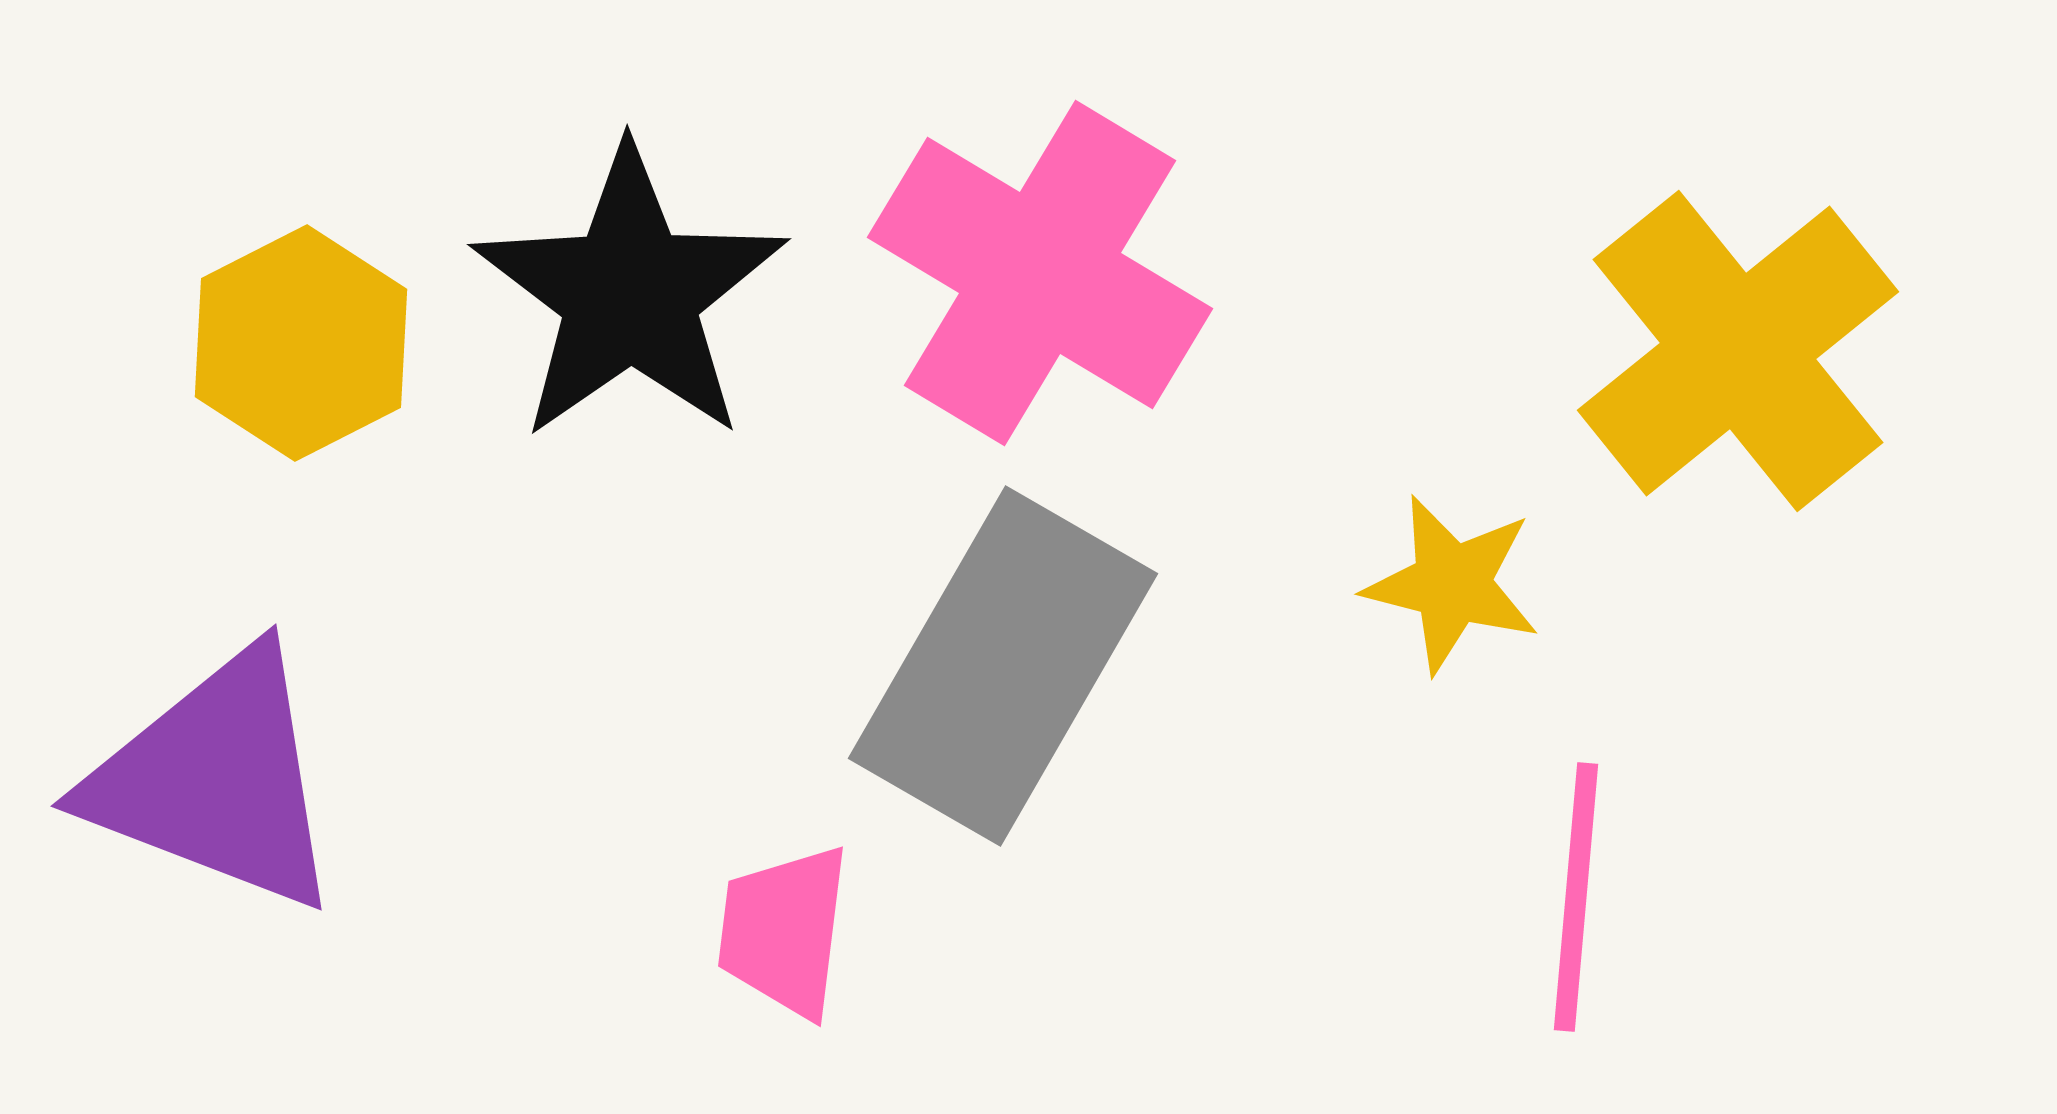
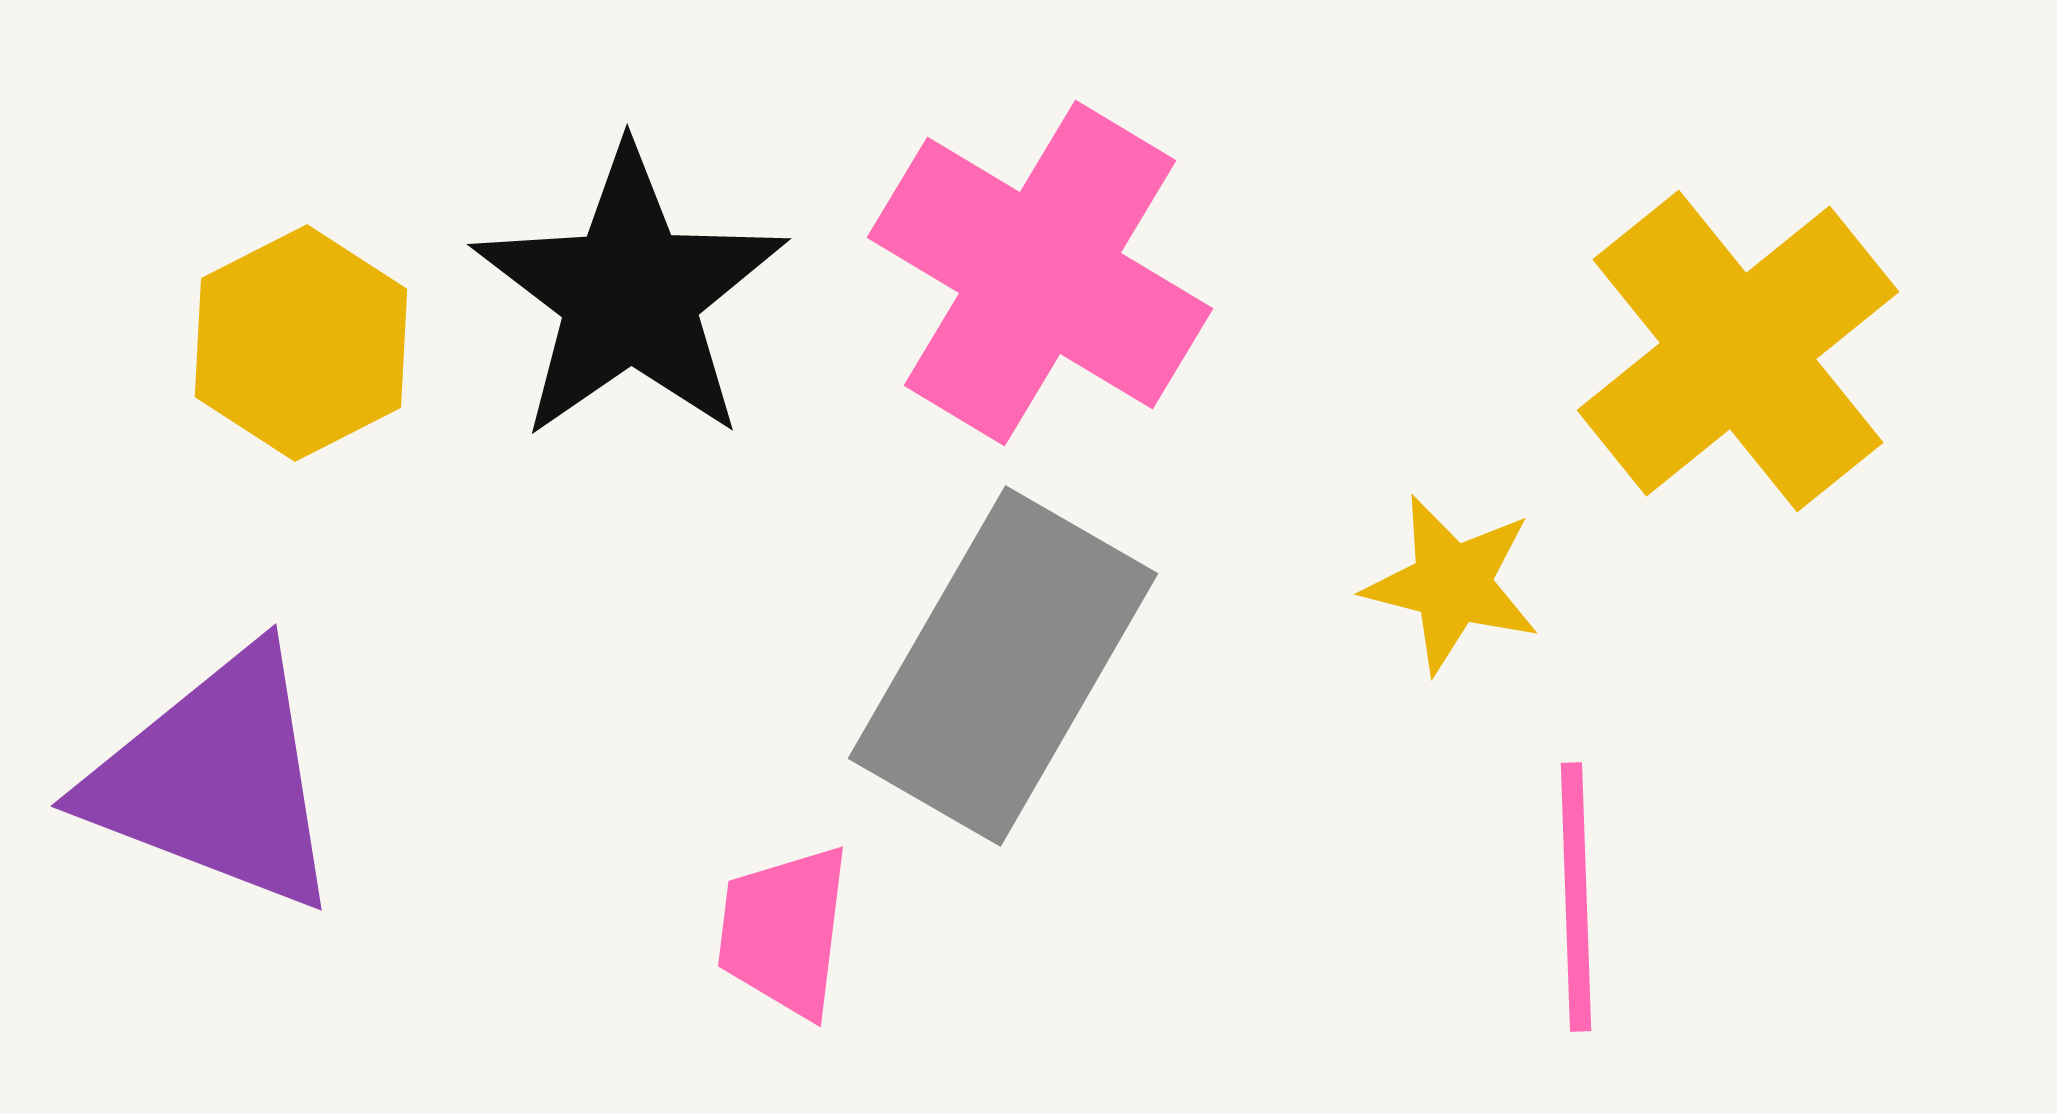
pink line: rotated 7 degrees counterclockwise
